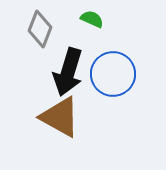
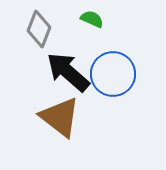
gray diamond: moved 1 px left
black arrow: rotated 114 degrees clockwise
brown triangle: rotated 9 degrees clockwise
